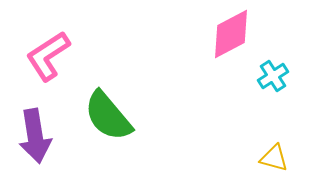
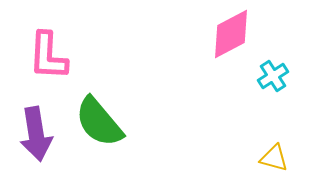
pink L-shape: rotated 54 degrees counterclockwise
green semicircle: moved 9 px left, 6 px down
purple arrow: moved 1 px right, 2 px up
